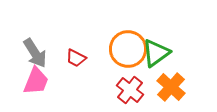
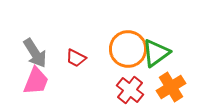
orange cross: rotated 16 degrees clockwise
